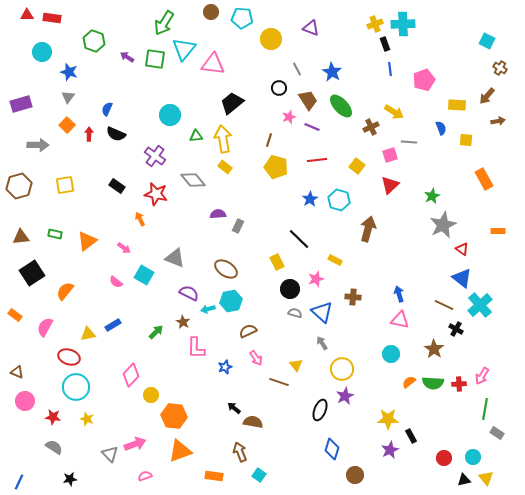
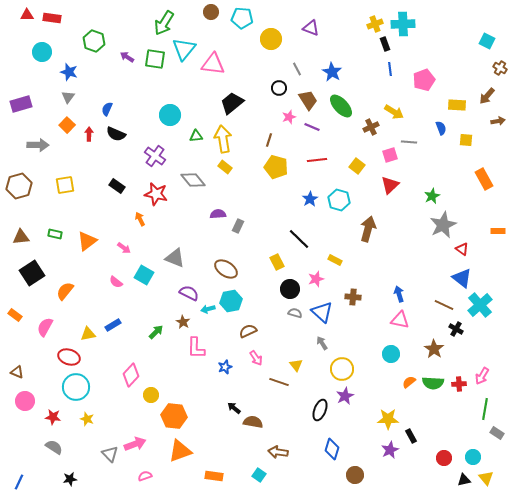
brown arrow at (240, 452): moved 38 px right; rotated 60 degrees counterclockwise
